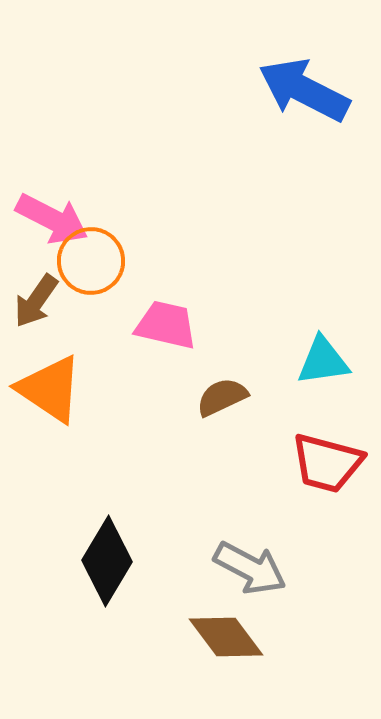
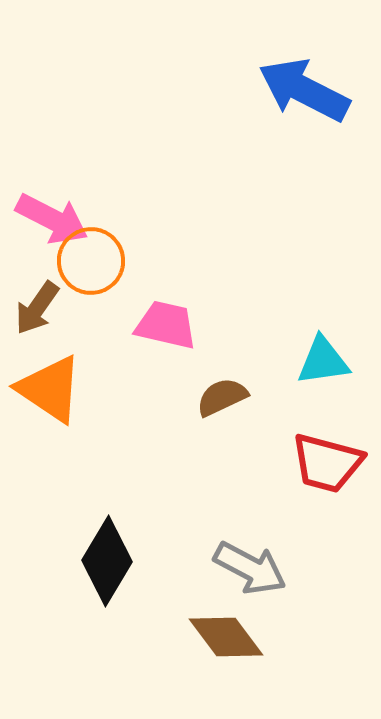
brown arrow: moved 1 px right, 7 px down
